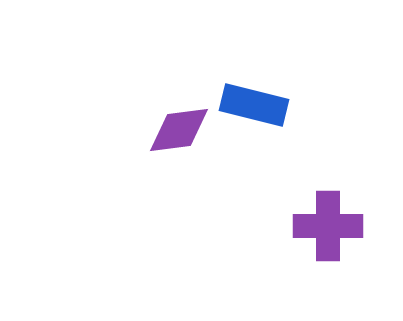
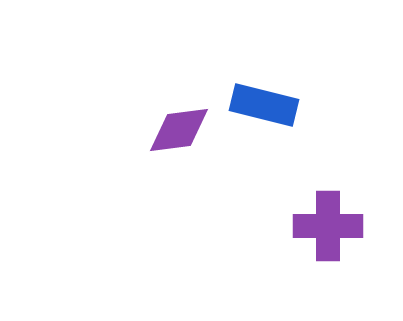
blue rectangle: moved 10 px right
